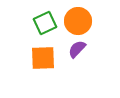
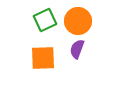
green square: moved 3 px up
purple semicircle: rotated 24 degrees counterclockwise
